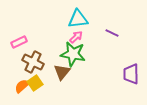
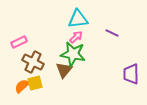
brown triangle: moved 2 px right, 2 px up
yellow square: rotated 21 degrees clockwise
